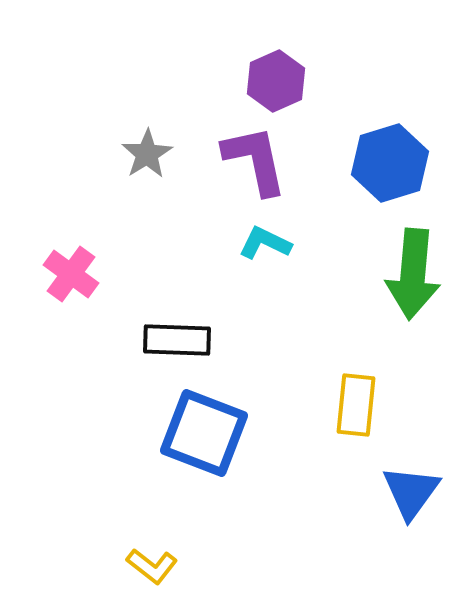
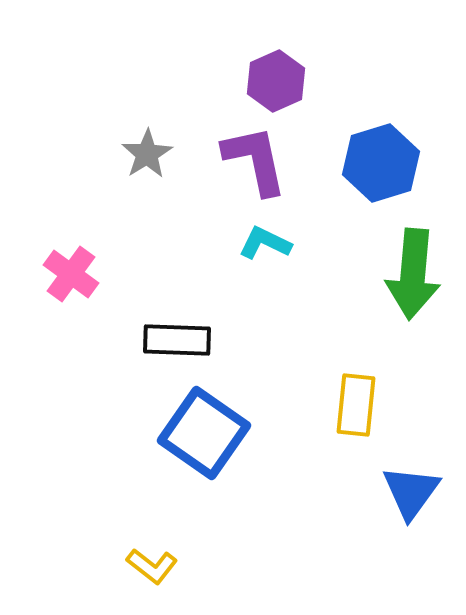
blue hexagon: moved 9 px left
blue square: rotated 14 degrees clockwise
